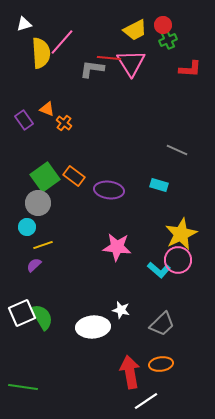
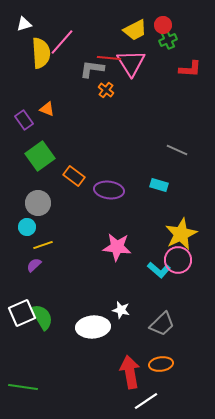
orange cross: moved 42 px right, 33 px up
green square: moved 5 px left, 21 px up
